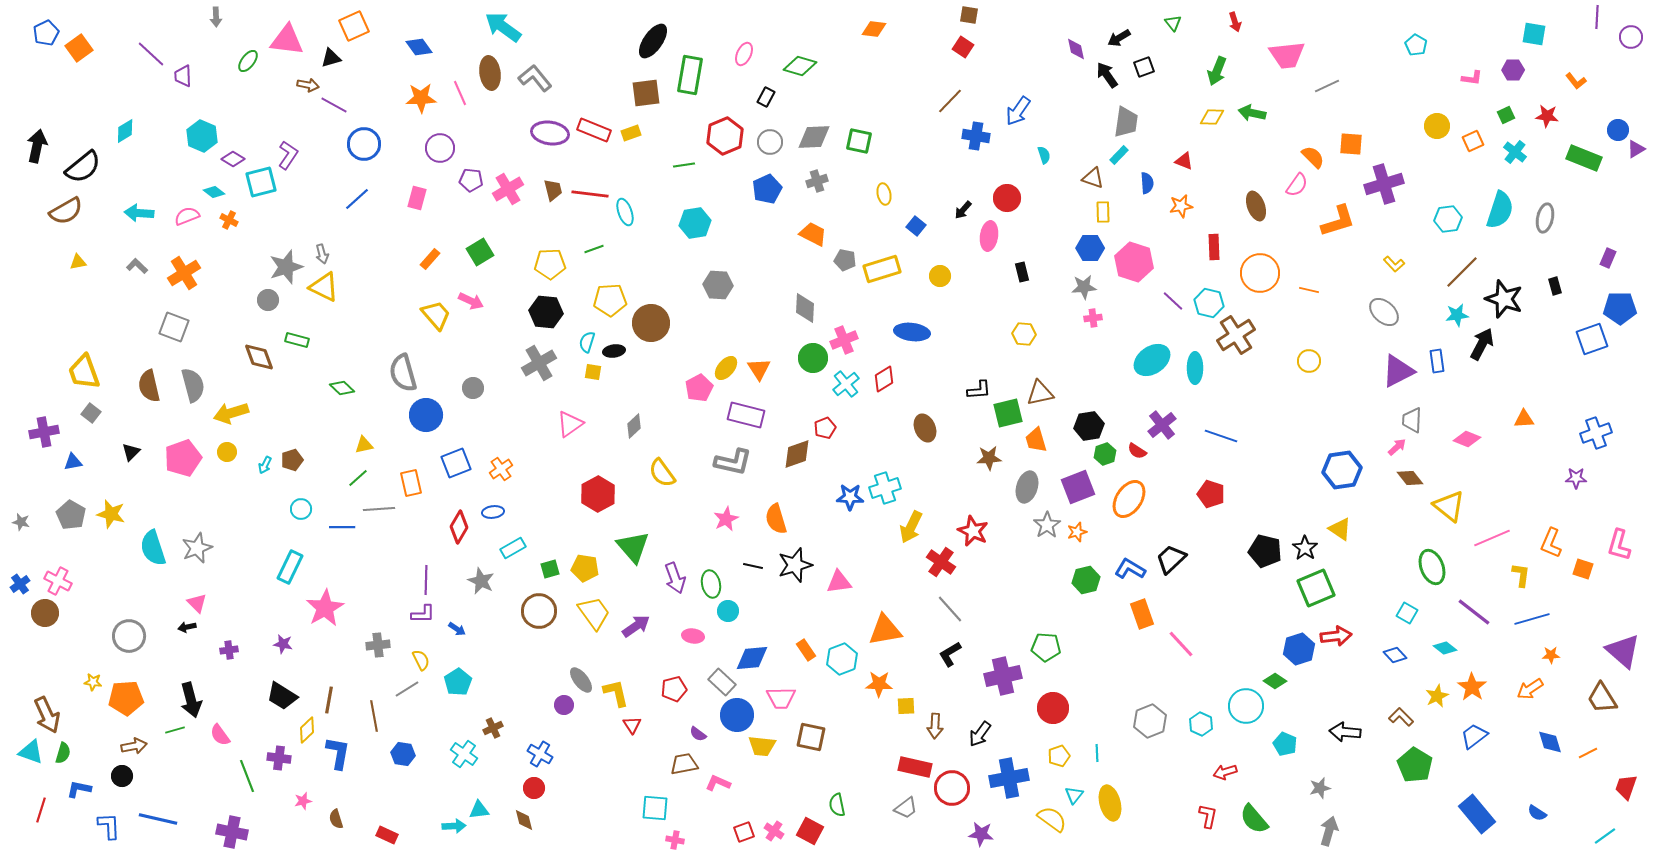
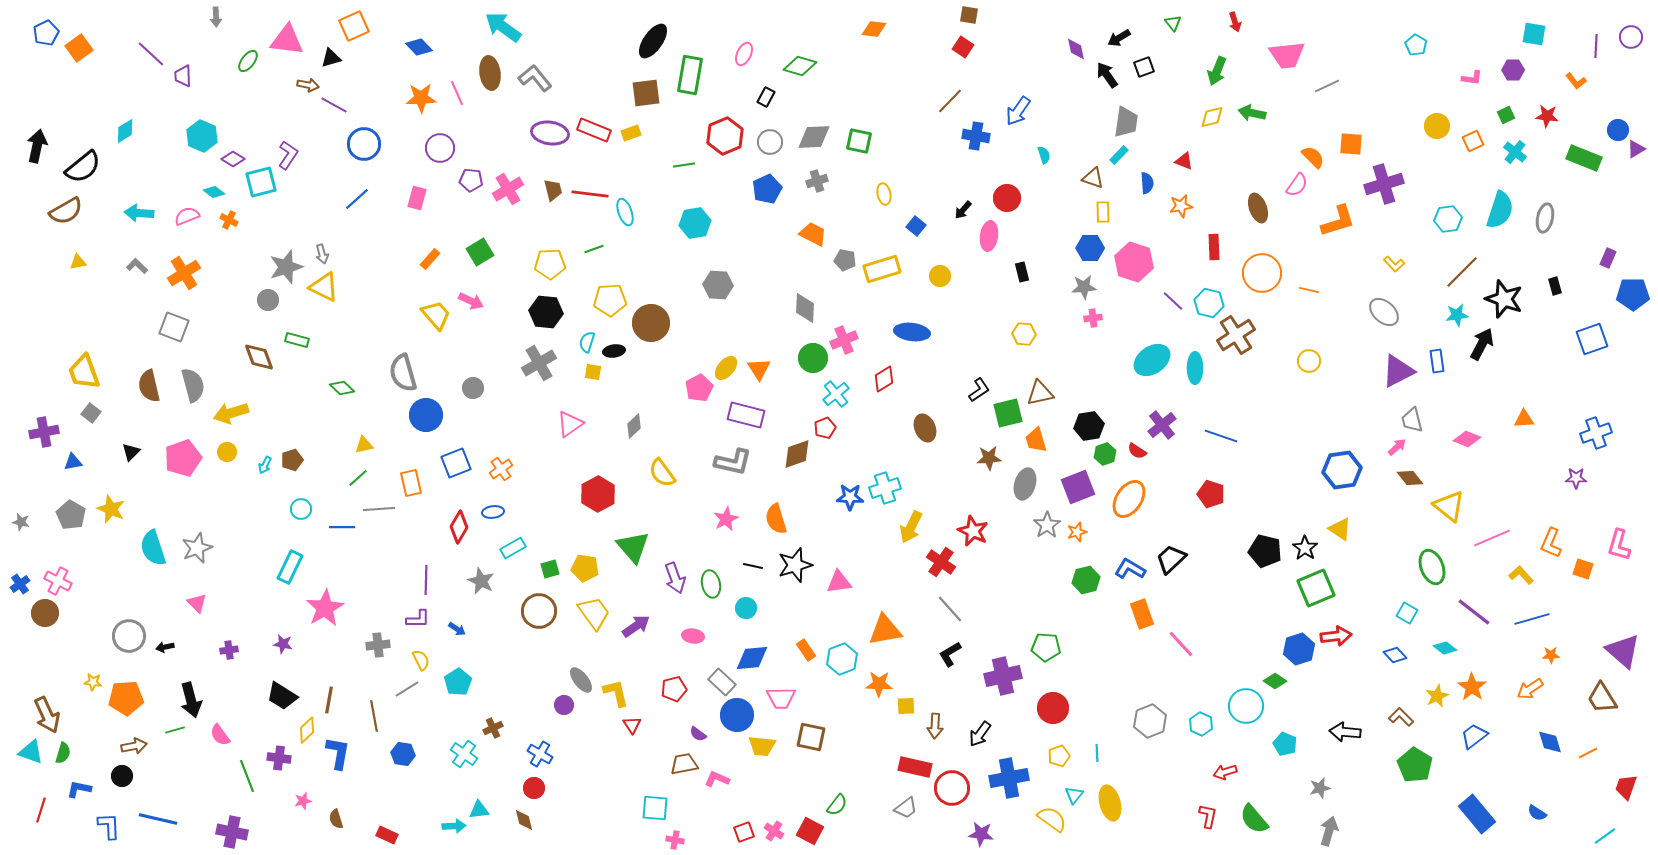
purple line at (1597, 17): moved 1 px left, 29 px down
blue diamond at (419, 47): rotated 8 degrees counterclockwise
pink line at (460, 93): moved 3 px left
yellow diamond at (1212, 117): rotated 15 degrees counterclockwise
brown ellipse at (1256, 206): moved 2 px right, 2 px down
orange circle at (1260, 273): moved 2 px right
blue pentagon at (1620, 308): moved 13 px right, 14 px up
cyan cross at (846, 384): moved 10 px left, 10 px down
black L-shape at (979, 390): rotated 30 degrees counterclockwise
gray trapezoid at (1412, 420): rotated 16 degrees counterclockwise
gray ellipse at (1027, 487): moved 2 px left, 3 px up
yellow star at (111, 514): moved 5 px up; rotated 8 degrees clockwise
yellow L-shape at (1521, 575): rotated 50 degrees counterclockwise
cyan circle at (728, 611): moved 18 px right, 3 px up
purple L-shape at (423, 614): moved 5 px left, 5 px down
black arrow at (187, 627): moved 22 px left, 20 px down
pink L-shape at (718, 783): moved 1 px left, 4 px up
green semicircle at (837, 805): rotated 130 degrees counterclockwise
